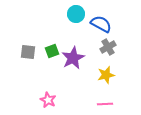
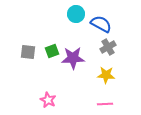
purple star: rotated 25 degrees clockwise
yellow star: rotated 18 degrees clockwise
